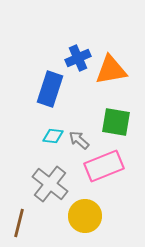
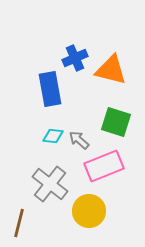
blue cross: moved 3 px left
orange triangle: rotated 24 degrees clockwise
blue rectangle: rotated 28 degrees counterclockwise
green square: rotated 8 degrees clockwise
yellow circle: moved 4 px right, 5 px up
